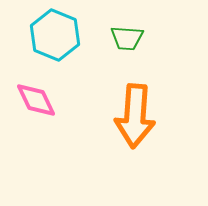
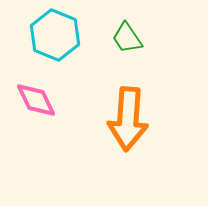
green trapezoid: rotated 52 degrees clockwise
orange arrow: moved 7 px left, 3 px down
